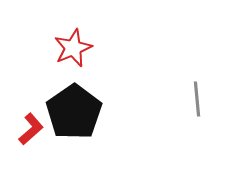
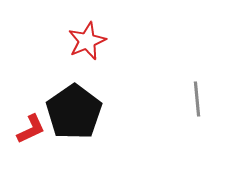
red star: moved 14 px right, 7 px up
red L-shape: rotated 16 degrees clockwise
